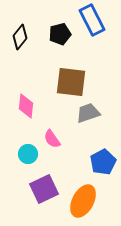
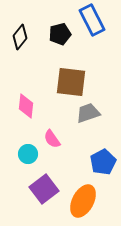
purple square: rotated 12 degrees counterclockwise
